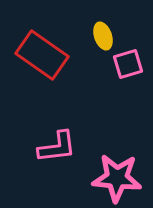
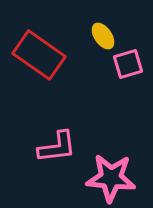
yellow ellipse: rotated 16 degrees counterclockwise
red rectangle: moved 3 px left
pink star: moved 6 px left
